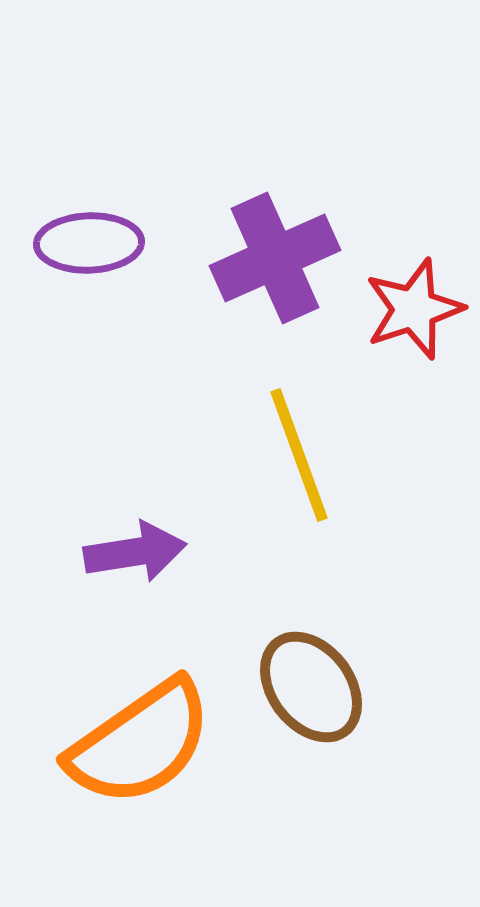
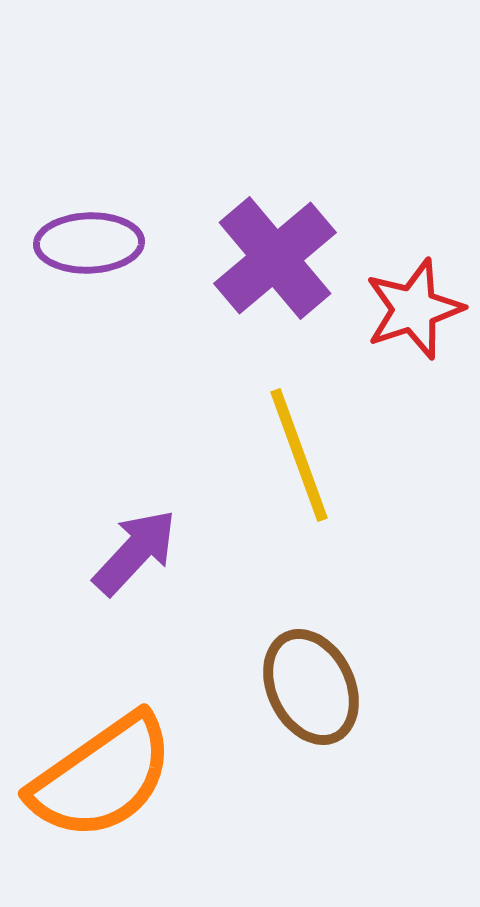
purple cross: rotated 16 degrees counterclockwise
purple arrow: rotated 38 degrees counterclockwise
brown ellipse: rotated 11 degrees clockwise
orange semicircle: moved 38 px left, 34 px down
